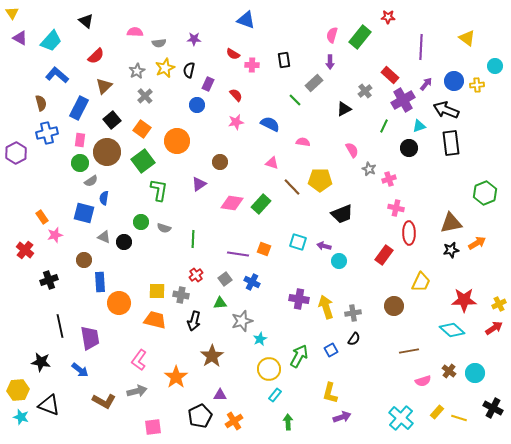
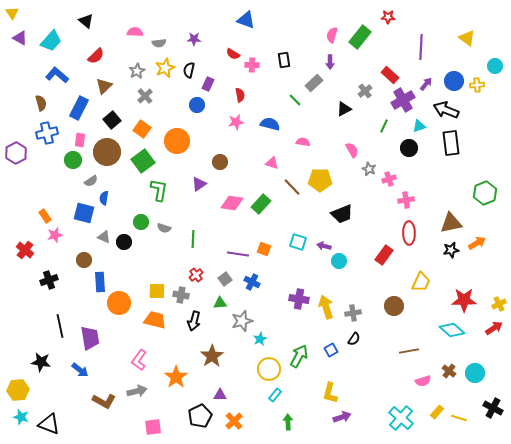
red semicircle at (236, 95): moved 4 px right; rotated 32 degrees clockwise
blue semicircle at (270, 124): rotated 12 degrees counterclockwise
green circle at (80, 163): moved 7 px left, 3 px up
pink cross at (396, 208): moved 10 px right, 8 px up; rotated 21 degrees counterclockwise
orange rectangle at (42, 217): moved 3 px right, 1 px up
black triangle at (49, 405): moved 19 px down
orange cross at (234, 421): rotated 12 degrees counterclockwise
